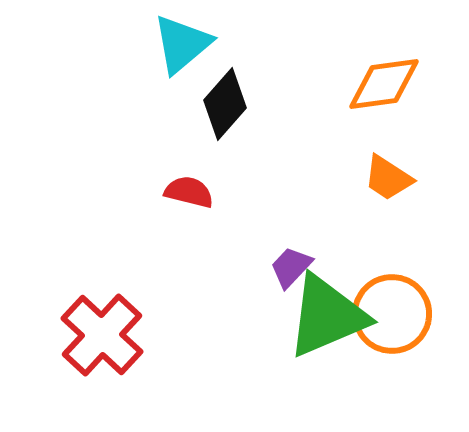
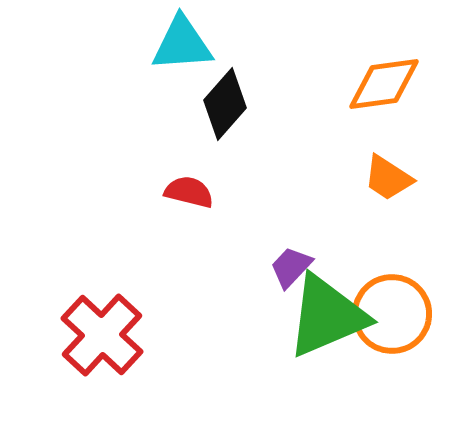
cyan triangle: rotated 36 degrees clockwise
